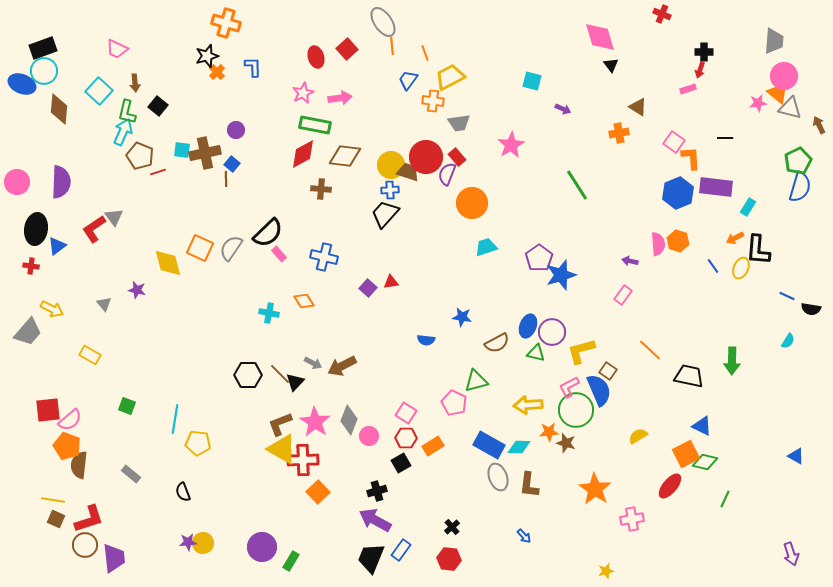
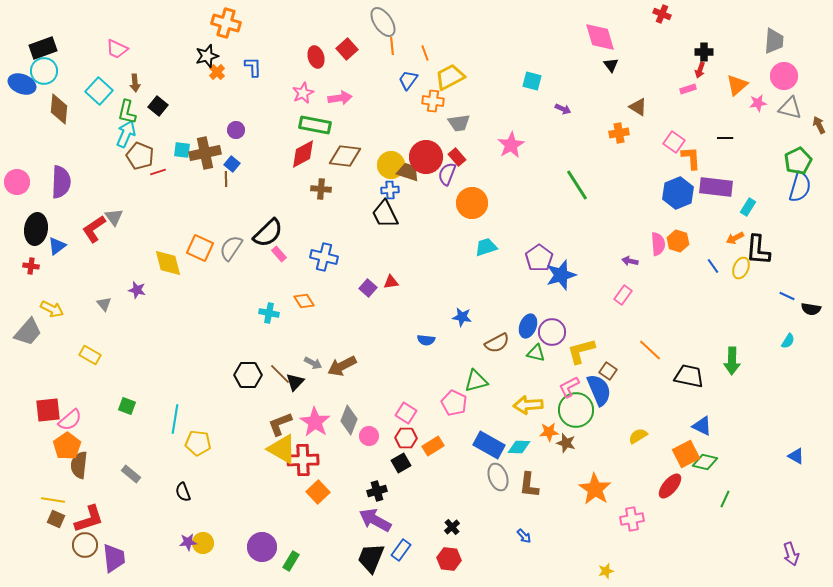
orange triangle at (778, 93): moved 41 px left, 8 px up; rotated 40 degrees clockwise
cyan arrow at (123, 132): moved 3 px right, 2 px down
black trapezoid at (385, 214): rotated 68 degrees counterclockwise
orange pentagon at (67, 446): rotated 16 degrees clockwise
